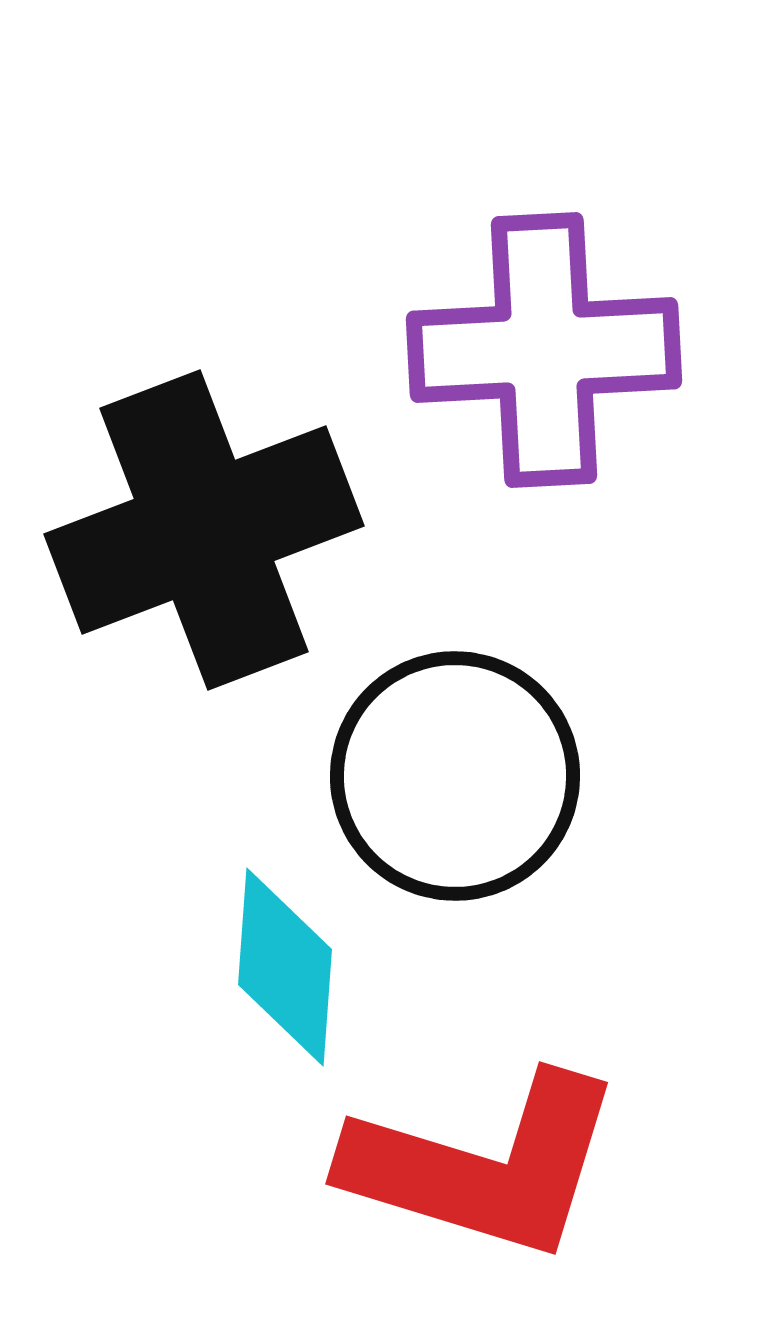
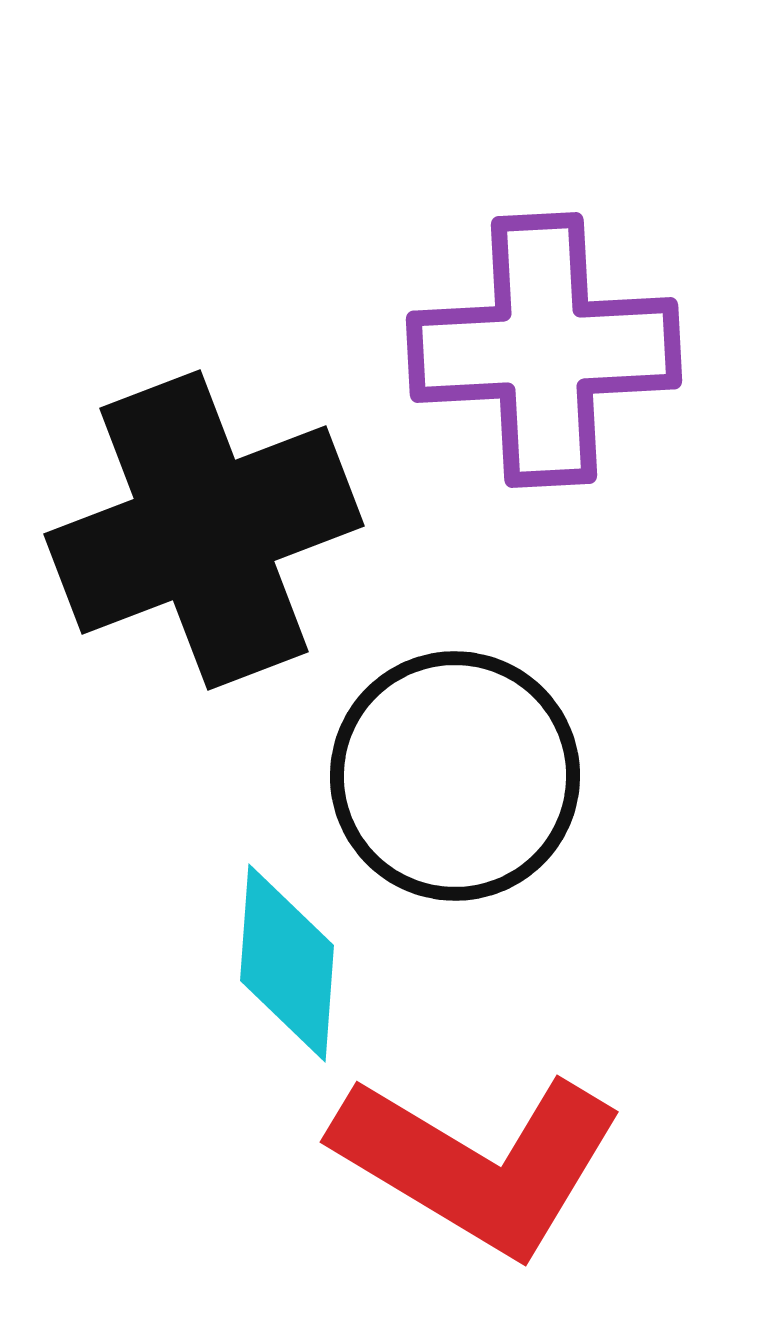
cyan diamond: moved 2 px right, 4 px up
red L-shape: moved 6 px left, 3 px up; rotated 14 degrees clockwise
